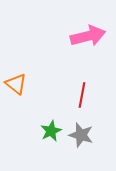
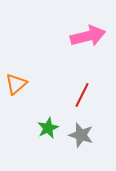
orange triangle: rotated 40 degrees clockwise
red line: rotated 15 degrees clockwise
green star: moved 3 px left, 3 px up
